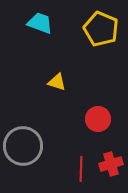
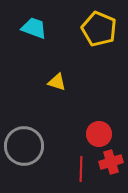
cyan trapezoid: moved 6 px left, 5 px down
yellow pentagon: moved 2 px left
red circle: moved 1 px right, 15 px down
gray circle: moved 1 px right
red cross: moved 2 px up
